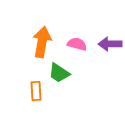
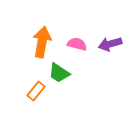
purple arrow: rotated 15 degrees counterclockwise
orange rectangle: rotated 42 degrees clockwise
